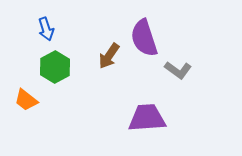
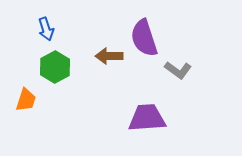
brown arrow: rotated 56 degrees clockwise
orange trapezoid: rotated 110 degrees counterclockwise
